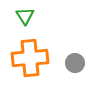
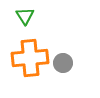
gray circle: moved 12 px left
